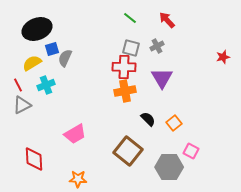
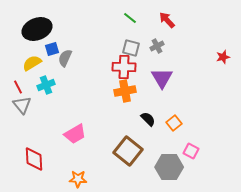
red line: moved 2 px down
gray triangle: rotated 42 degrees counterclockwise
